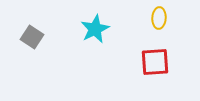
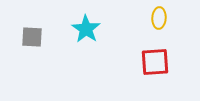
cyan star: moved 9 px left; rotated 12 degrees counterclockwise
gray square: rotated 30 degrees counterclockwise
